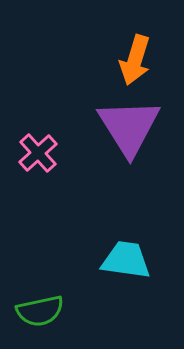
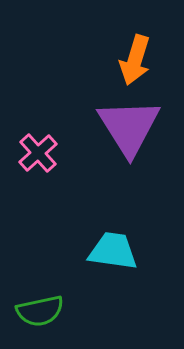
cyan trapezoid: moved 13 px left, 9 px up
